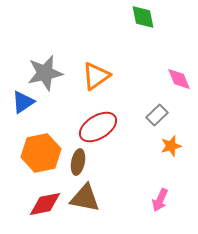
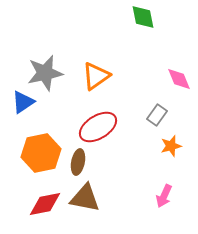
gray rectangle: rotated 10 degrees counterclockwise
pink arrow: moved 4 px right, 4 px up
